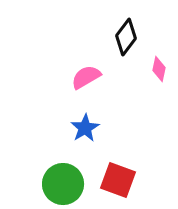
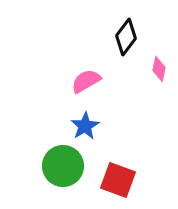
pink semicircle: moved 4 px down
blue star: moved 2 px up
green circle: moved 18 px up
